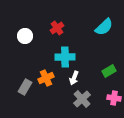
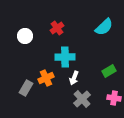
gray rectangle: moved 1 px right, 1 px down
